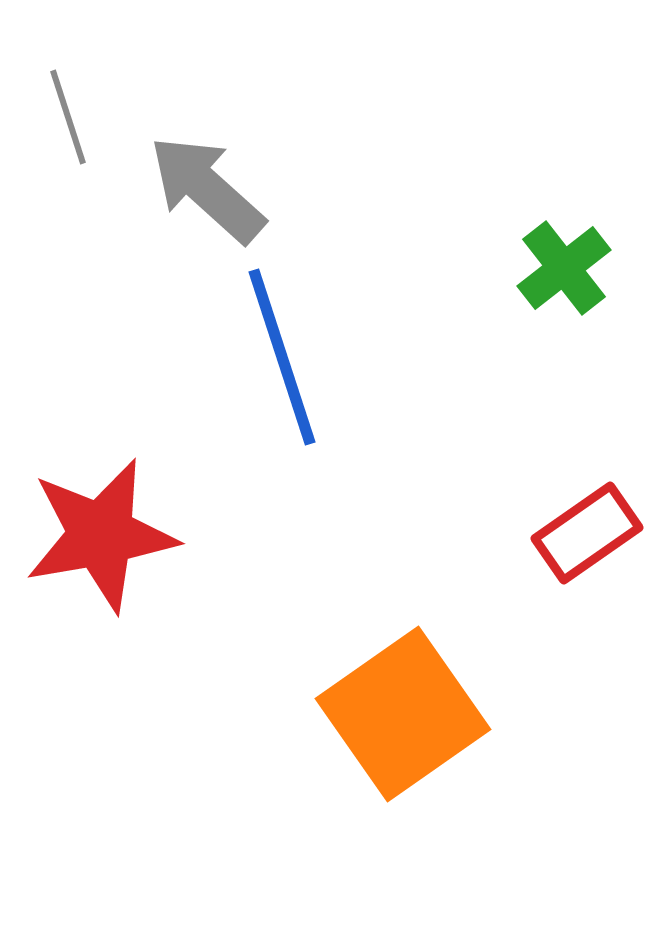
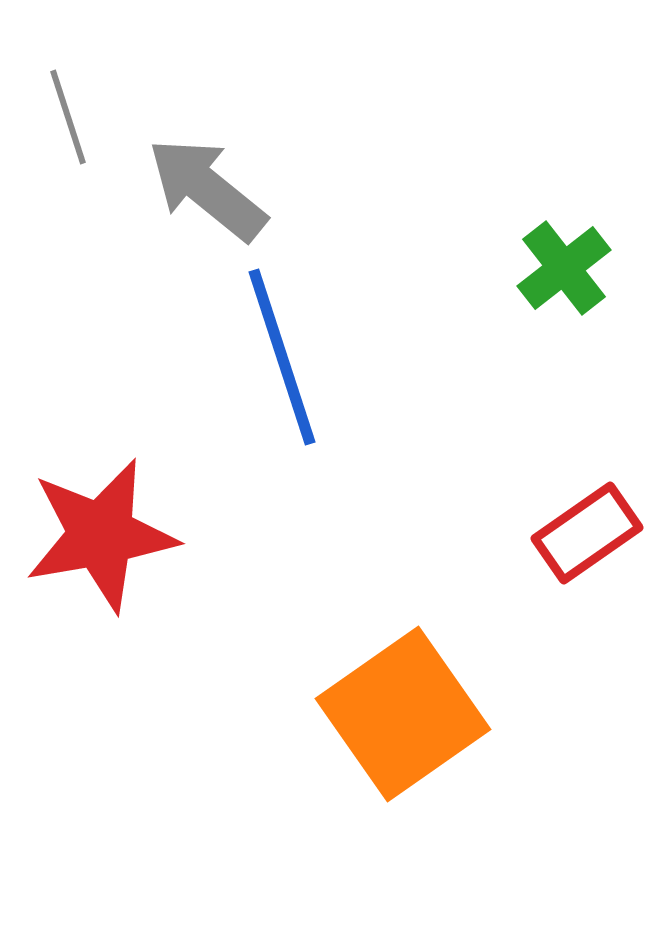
gray arrow: rotated 3 degrees counterclockwise
